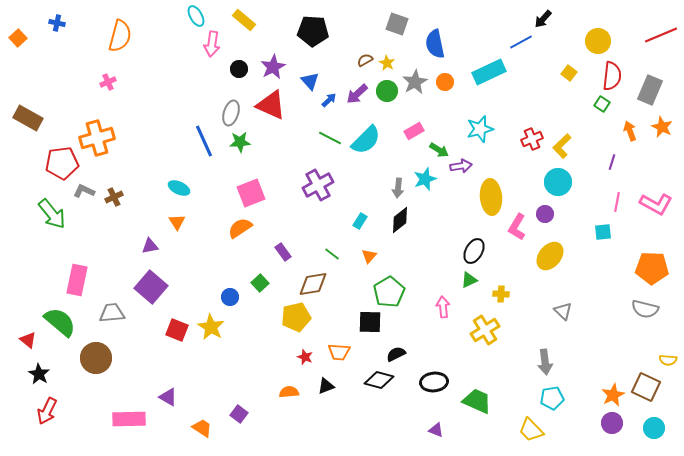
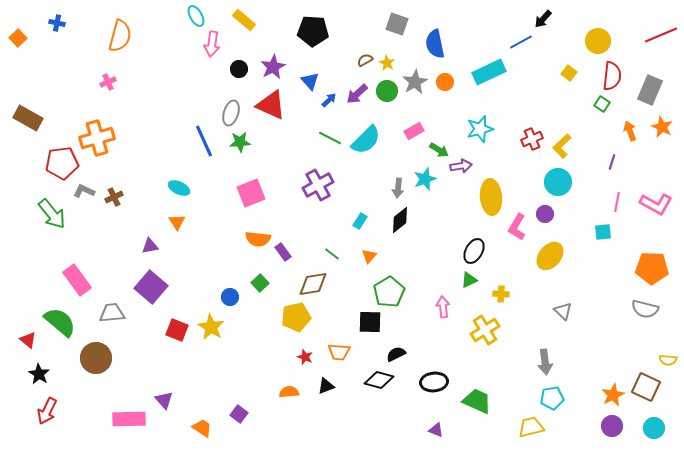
orange semicircle at (240, 228): moved 18 px right, 11 px down; rotated 140 degrees counterclockwise
pink rectangle at (77, 280): rotated 48 degrees counterclockwise
purple triangle at (168, 397): moved 4 px left, 3 px down; rotated 18 degrees clockwise
purple circle at (612, 423): moved 3 px down
yellow trapezoid at (531, 430): moved 3 px up; rotated 120 degrees clockwise
